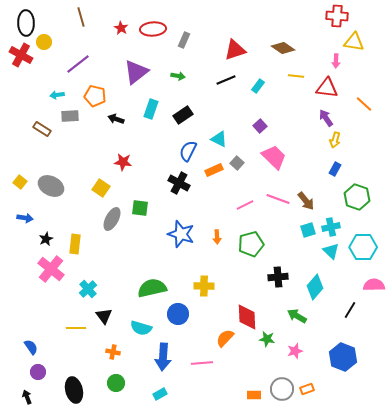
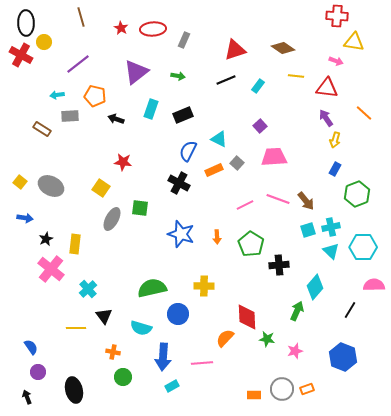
pink arrow at (336, 61): rotated 72 degrees counterclockwise
orange line at (364, 104): moved 9 px down
black rectangle at (183, 115): rotated 12 degrees clockwise
pink trapezoid at (274, 157): rotated 48 degrees counterclockwise
green hexagon at (357, 197): moved 3 px up; rotated 20 degrees clockwise
green pentagon at (251, 244): rotated 25 degrees counterclockwise
black cross at (278, 277): moved 1 px right, 12 px up
green arrow at (297, 316): moved 5 px up; rotated 84 degrees clockwise
green circle at (116, 383): moved 7 px right, 6 px up
cyan rectangle at (160, 394): moved 12 px right, 8 px up
